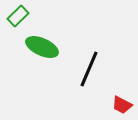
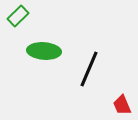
green ellipse: moved 2 px right, 4 px down; rotated 20 degrees counterclockwise
red trapezoid: rotated 40 degrees clockwise
